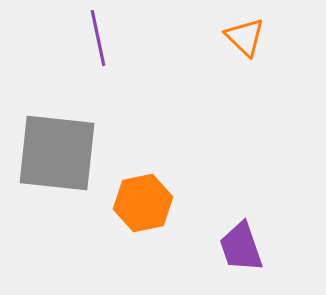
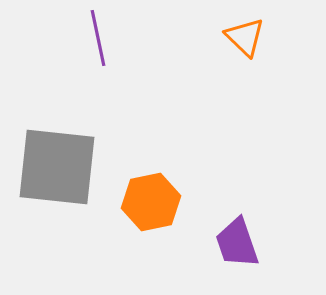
gray square: moved 14 px down
orange hexagon: moved 8 px right, 1 px up
purple trapezoid: moved 4 px left, 4 px up
